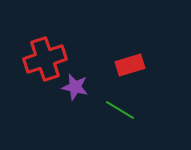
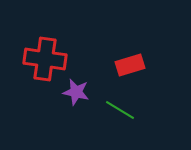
red cross: rotated 27 degrees clockwise
purple star: moved 1 px right, 5 px down
